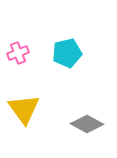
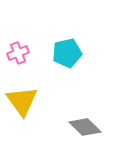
yellow triangle: moved 2 px left, 8 px up
gray diamond: moved 2 px left, 3 px down; rotated 16 degrees clockwise
